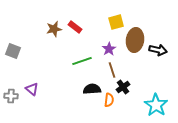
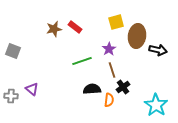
brown ellipse: moved 2 px right, 4 px up
